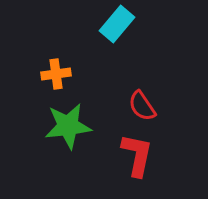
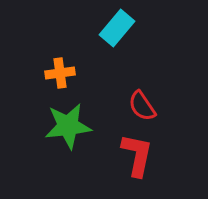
cyan rectangle: moved 4 px down
orange cross: moved 4 px right, 1 px up
